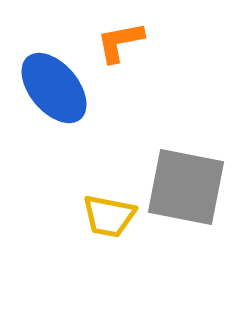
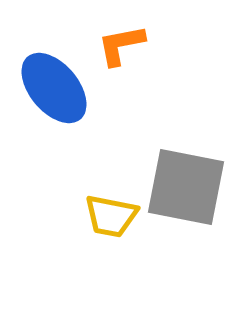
orange L-shape: moved 1 px right, 3 px down
yellow trapezoid: moved 2 px right
